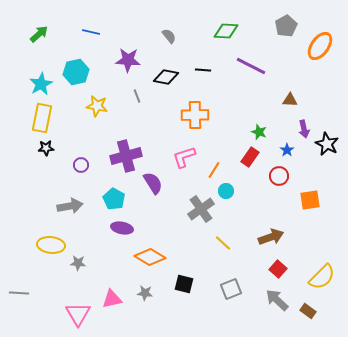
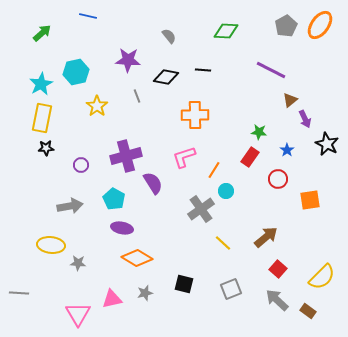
blue line at (91, 32): moved 3 px left, 16 px up
green arrow at (39, 34): moved 3 px right, 1 px up
orange ellipse at (320, 46): moved 21 px up
purple line at (251, 66): moved 20 px right, 4 px down
brown triangle at (290, 100): rotated 42 degrees counterclockwise
yellow star at (97, 106): rotated 25 degrees clockwise
purple arrow at (304, 129): moved 1 px right, 10 px up; rotated 12 degrees counterclockwise
green star at (259, 132): rotated 14 degrees counterclockwise
red circle at (279, 176): moved 1 px left, 3 px down
brown arrow at (271, 237): moved 5 px left; rotated 20 degrees counterclockwise
orange diamond at (150, 257): moved 13 px left, 1 px down
gray star at (145, 293): rotated 21 degrees counterclockwise
